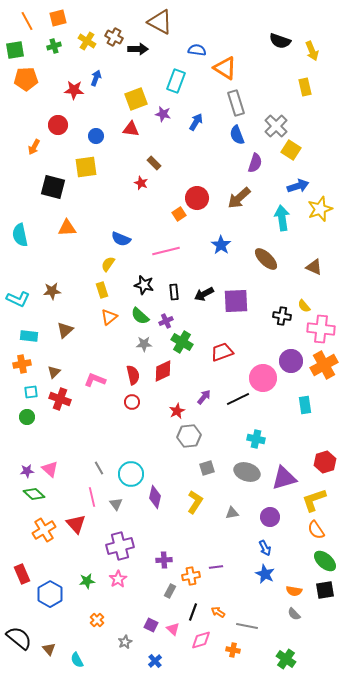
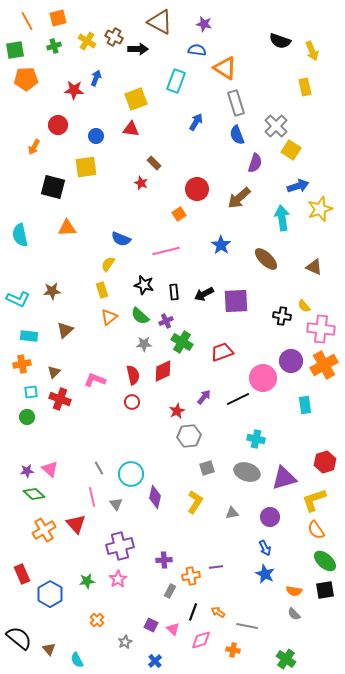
purple star at (163, 114): moved 41 px right, 90 px up
red circle at (197, 198): moved 9 px up
